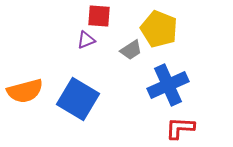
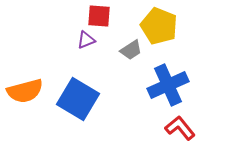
yellow pentagon: moved 3 px up
red L-shape: rotated 48 degrees clockwise
